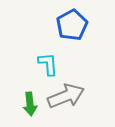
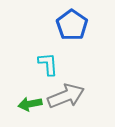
blue pentagon: rotated 8 degrees counterclockwise
green arrow: rotated 85 degrees clockwise
